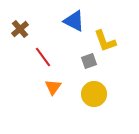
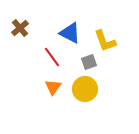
blue triangle: moved 4 px left, 12 px down
brown cross: moved 1 px up
red line: moved 9 px right
gray square: moved 1 px down
yellow circle: moved 9 px left, 5 px up
